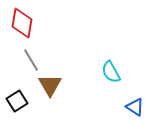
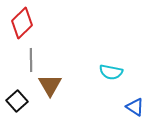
red diamond: rotated 36 degrees clockwise
gray line: rotated 30 degrees clockwise
cyan semicircle: rotated 50 degrees counterclockwise
black square: rotated 10 degrees counterclockwise
